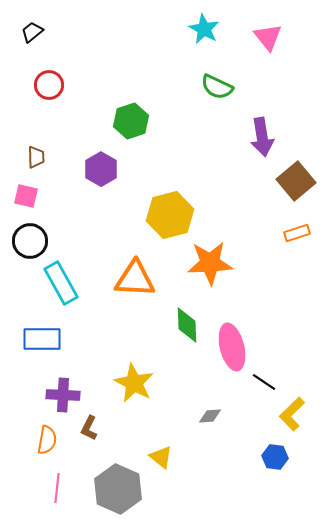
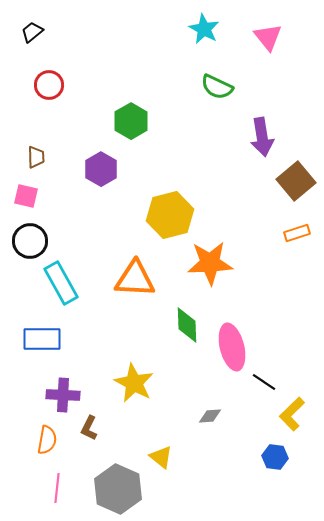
green hexagon: rotated 12 degrees counterclockwise
